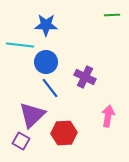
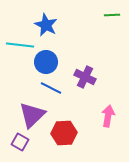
blue star: rotated 25 degrees clockwise
blue line: moved 1 px right; rotated 25 degrees counterclockwise
purple square: moved 1 px left, 1 px down
